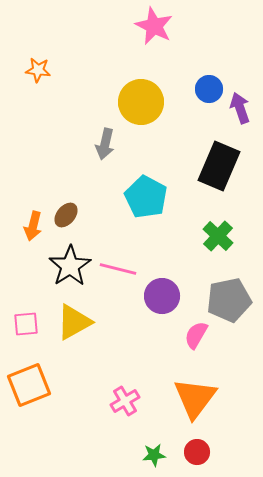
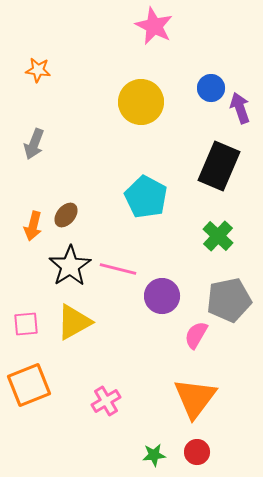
blue circle: moved 2 px right, 1 px up
gray arrow: moved 71 px left; rotated 8 degrees clockwise
pink cross: moved 19 px left
